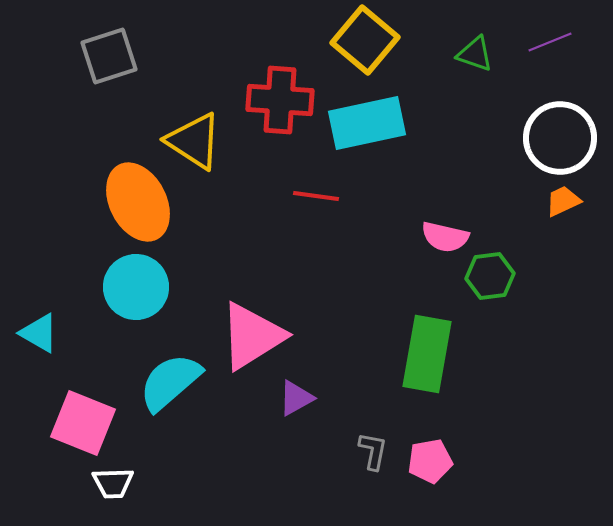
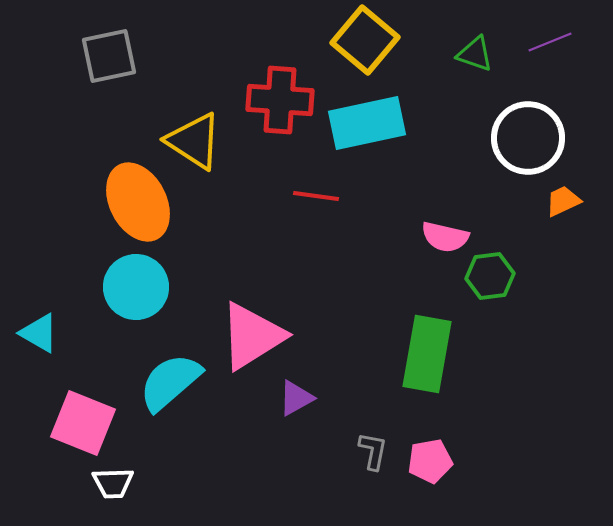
gray square: rotated 6 degrees clockwise
white circle: moved 32 px left
